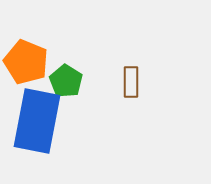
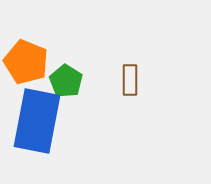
brown rectangle: moved 1 px left, 2 px up
